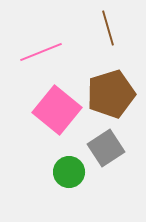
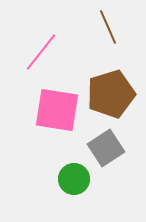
brown line: moved 1 px up; rotated 8 degrees counterclockwise
pink line: rotated 30 degrees counterclockwise
pink square: rotated 30 degrees counterclockwise
green circle: moved 5 px right, 7 px down
